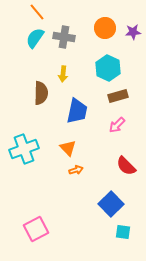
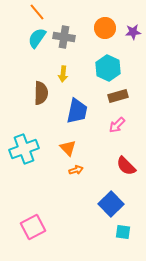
cyan semicircle: moved 2 px right
pink square: moved 3 px left, 2 px up
